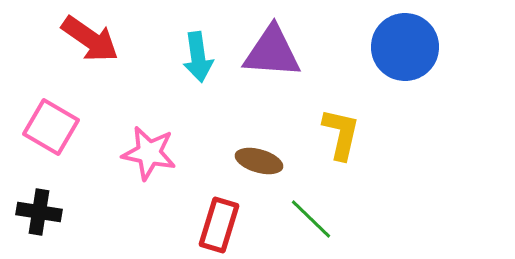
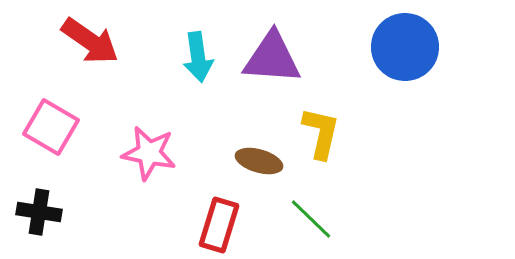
red arrow: moved 2 px down
purple triangle: moved 6 px down
yellow L-shape: moved 20 px left, 1 px up
